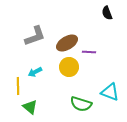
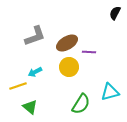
black semicircle: moved 8 px right; rotated 48 degrees clockwise
yellow line: rotated 72 degrees clockwise
cyan triangle: rotated 36 degrees counterclockwise
green semicircle: rotated 75 degrees counterclockwise
